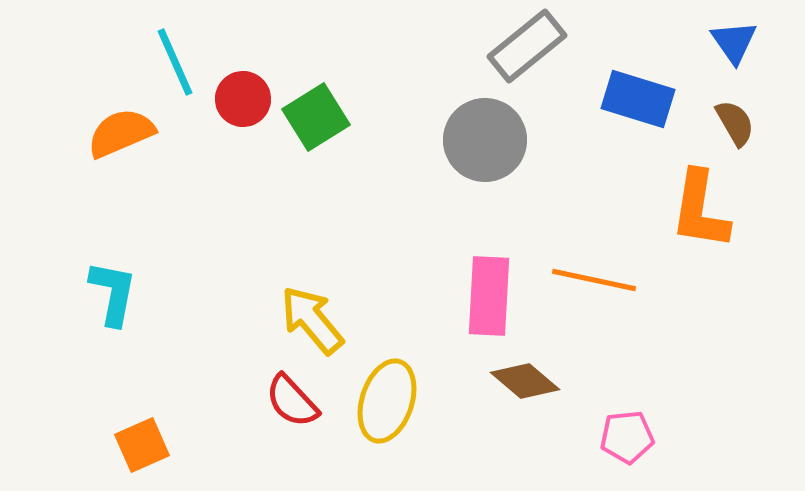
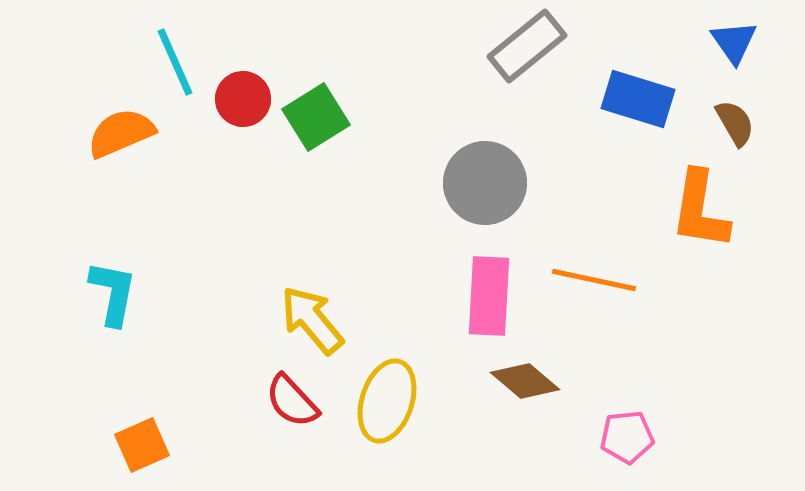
gray circle: moved 43 px down
